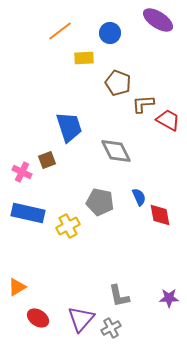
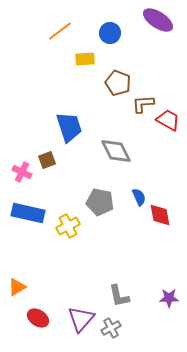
yellow rectangle: moved 1 px right, 1 px down
